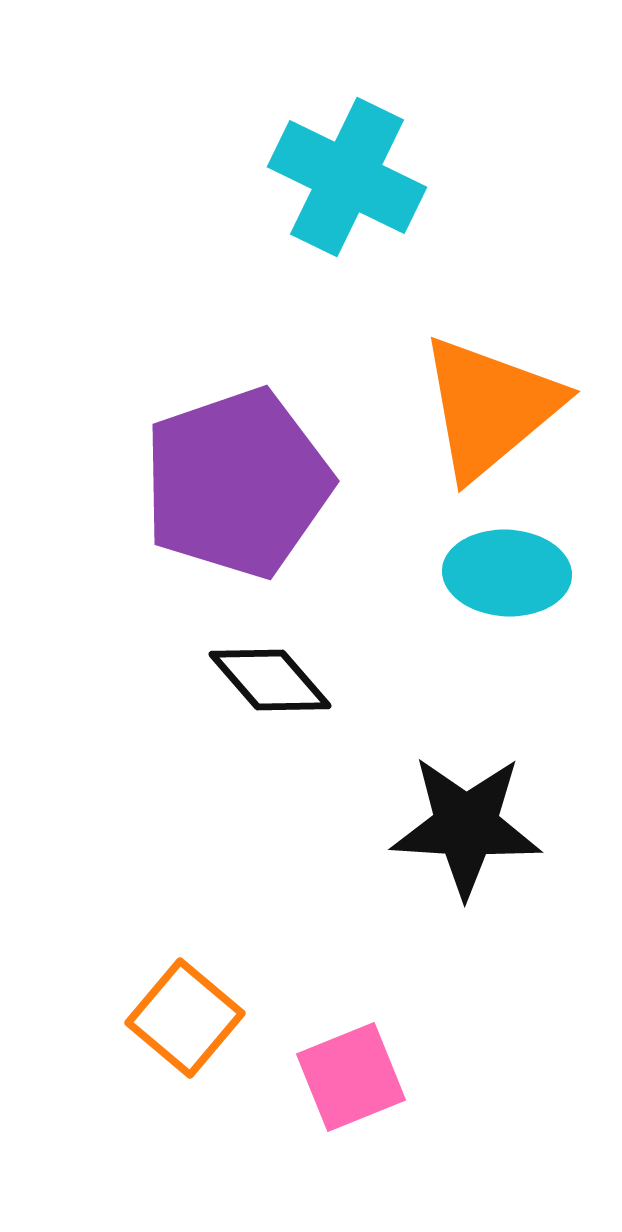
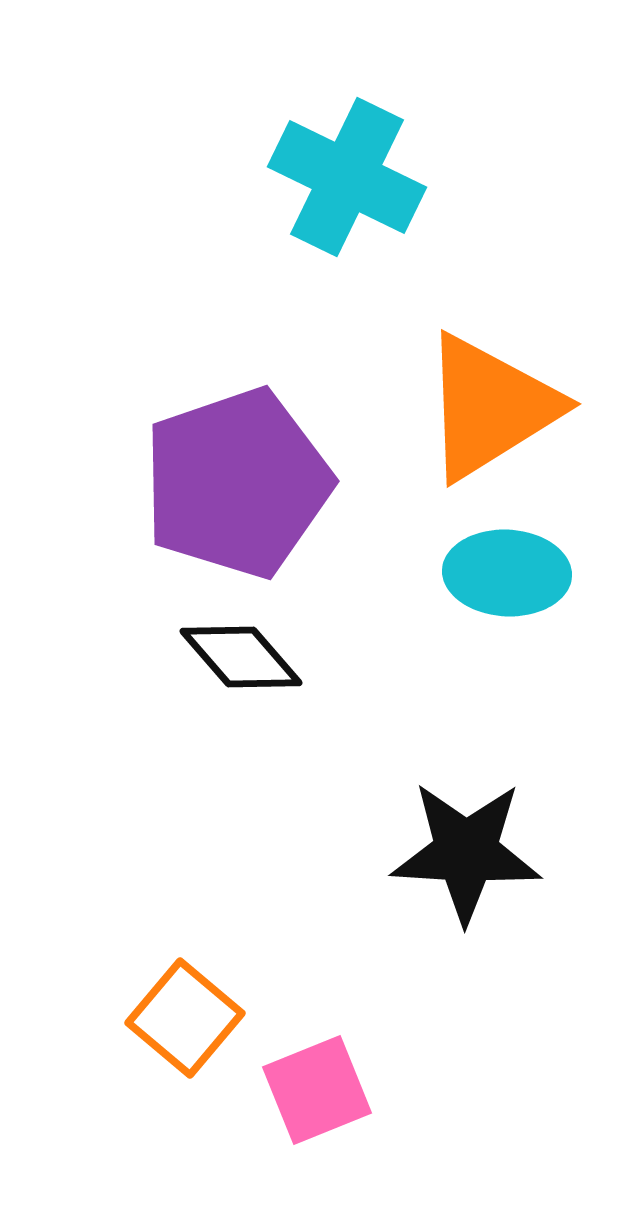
orange triangle: rotated 8 degrees clockwise
black diamond: moved 29 px left, 23 px up
black star: moved 26 px down
pink square: moved 34 px left, 13 px down
